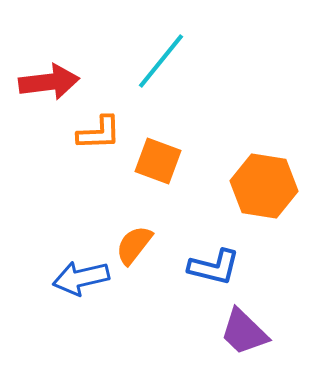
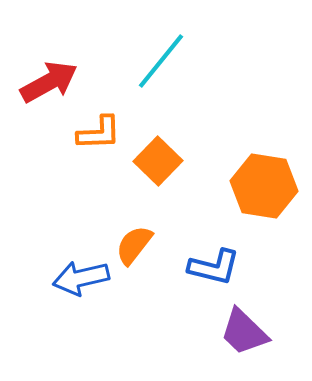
red arrow: rotated 22 degrees counterclockwise
orange square: rotated 24 degrees clockwise
